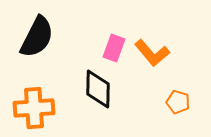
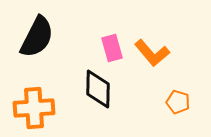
pink rectangle: moved 2 px left; rotated 36 degrees counterclockwise
